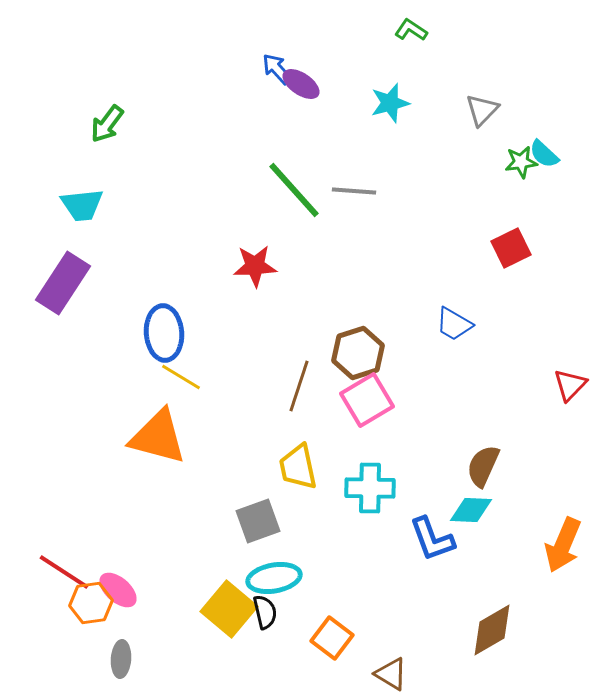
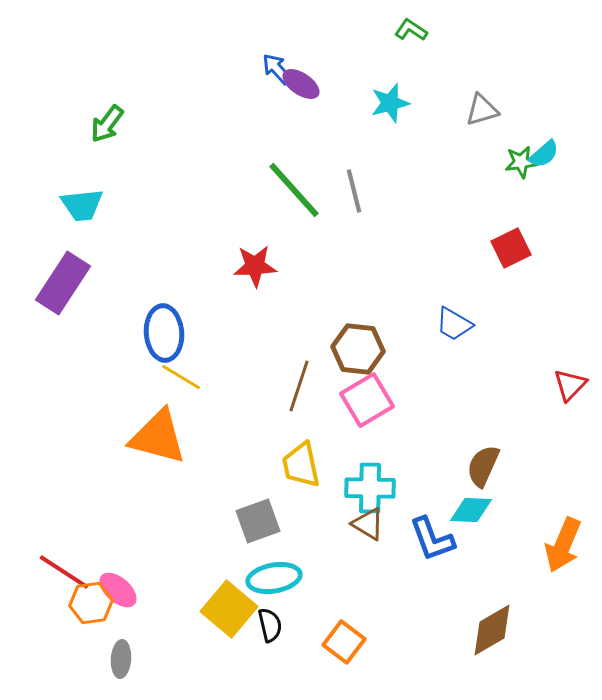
gray triangle: rotated 30 degrees clockwise
cyan semicircle: rotated 84 degrees counterclockwise
gray line: rotated 72 degrees clockwise
brown hexagon: moved 4 px up; rotated 24 degrees clockwise
yellow trapezoid: moved 3 px right, 2 px up
black semicircle: moved 5 px right, 13 px down
orange square: moved 12 px right, 4 px down
brown triangle: moved 23 px left, 150 px up
